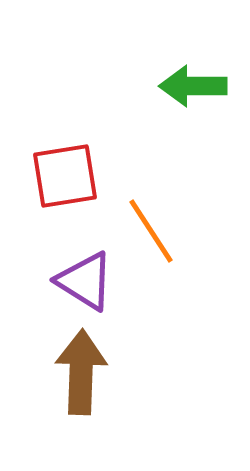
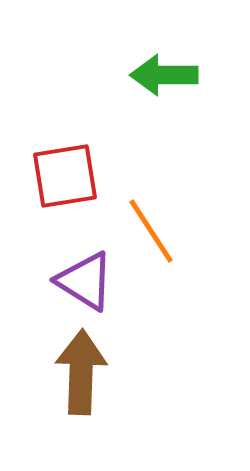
green arrow: moved 29 px left, 11 px up
